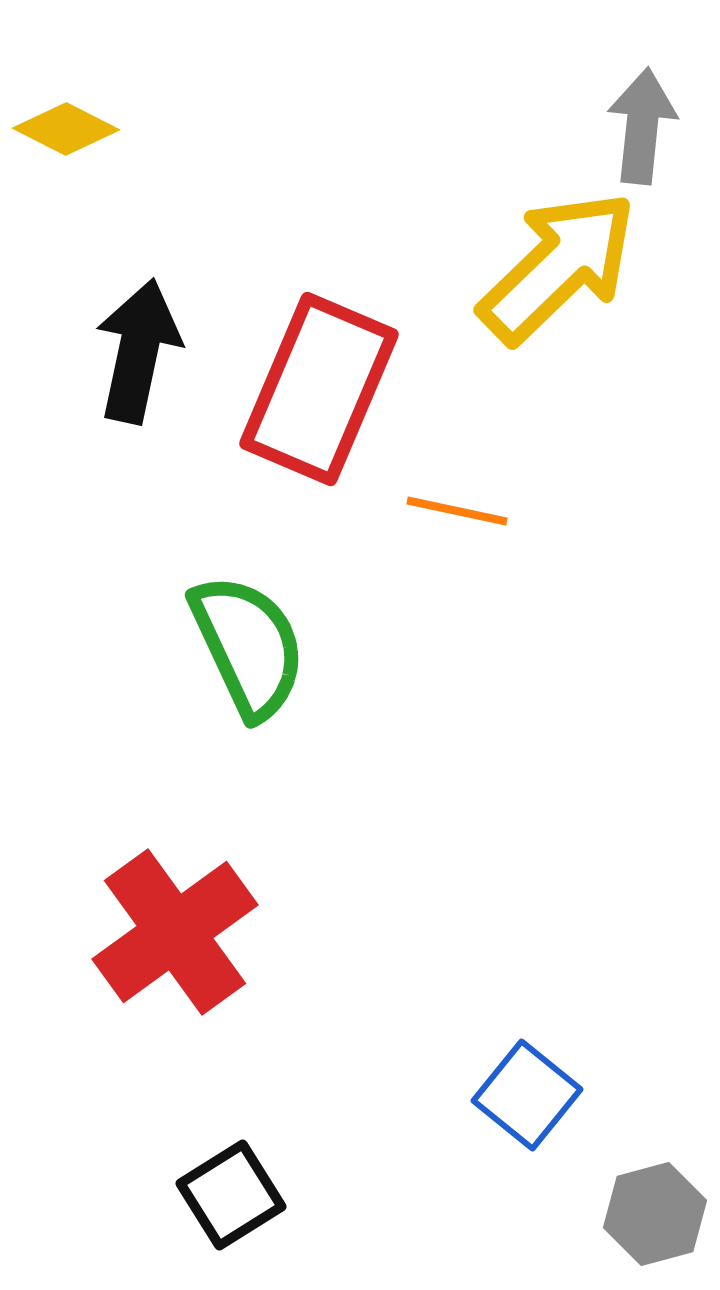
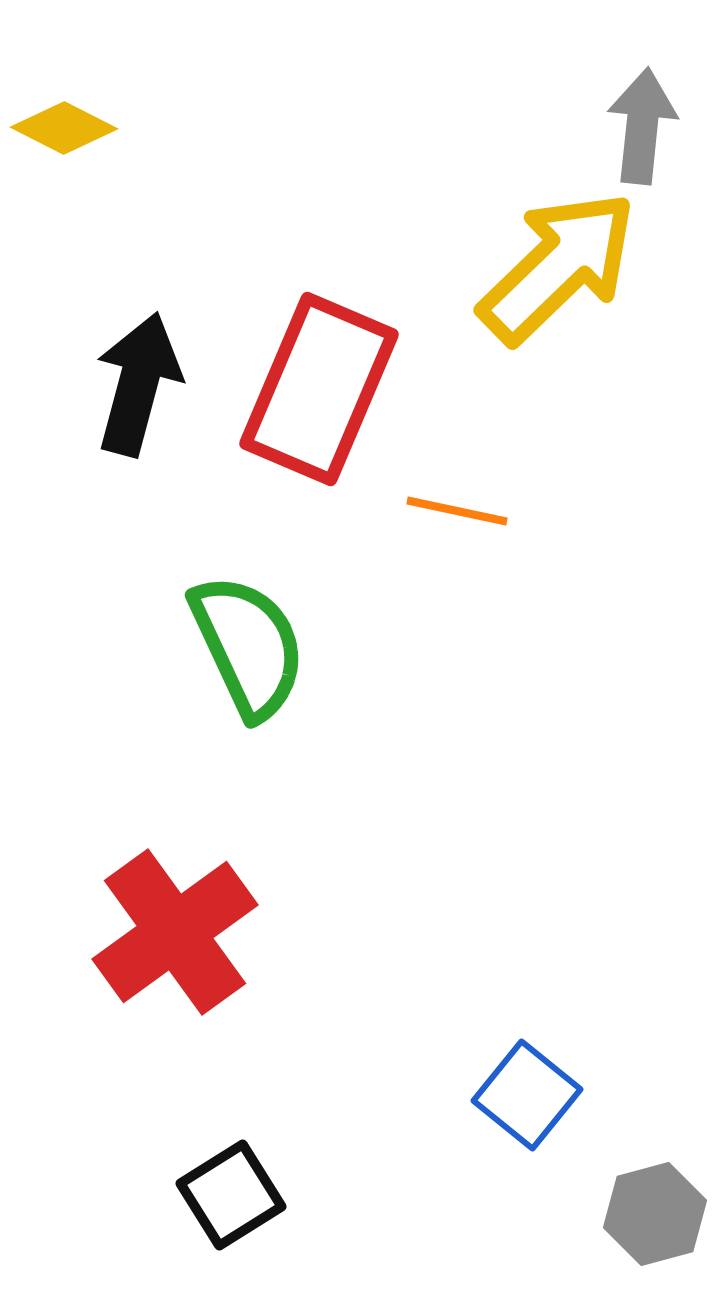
yellow diamond: moved 2 px left, 1 px up
black arrow: moved 33 px down; rotated 3 degrees clockwise
